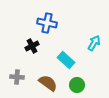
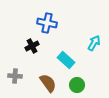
gray cross: moved 2 px left, 1 px up
brown semicircle: rotated 18 degrees clockwise
